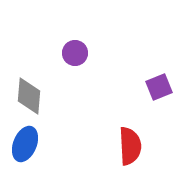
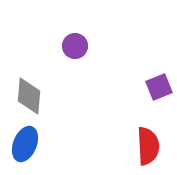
purple circle: moved 7 px up
red semicircle: moved 18 px right
